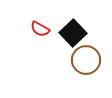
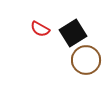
black square: rotated 12 degrees clockwise
